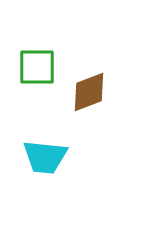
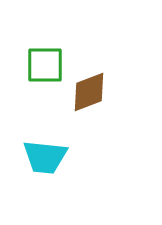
green square: moved 8 px right, 2 px up
